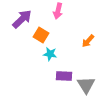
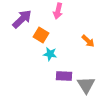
orange arrow: rotated 88 degrees counterclockwise
